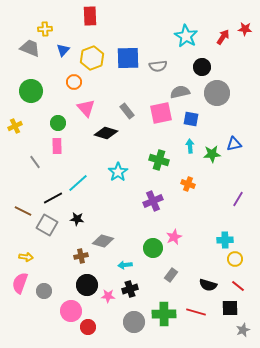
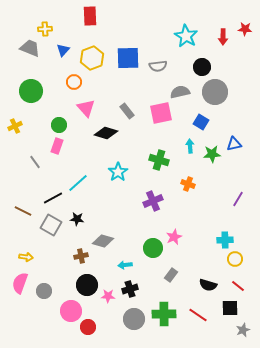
red arrow at (223, 37): rotated 147 degrees clockwise
gray circle at (217, 93): moved 2 px left, 1 px up
blue square at (191, 119): moved 10 px right, 3 px down; rotated 21 degrees clockwise
green circle at (58, 123): moved 1 px right, 2 px down
pink rectangle at (57, 146): rotated 21 degrees clockwise
gray square at (47, 225): moved 4 px right
red line at (196, 312): moved 2 px right, 3 px down; rotated 18 degrees clockwise
gray circle at (134, 322): moved 3 px up
